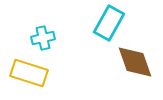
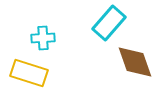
cyan rectangle: rotated 12 degrees clockwise
cyan cross: rotated 10 degrees clockwise
